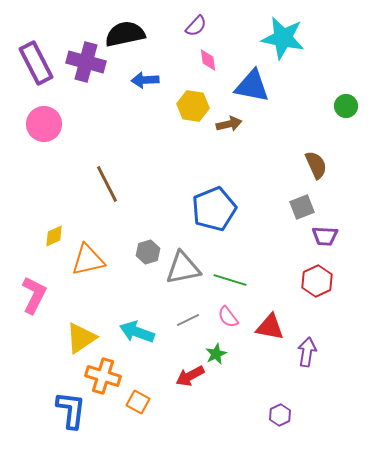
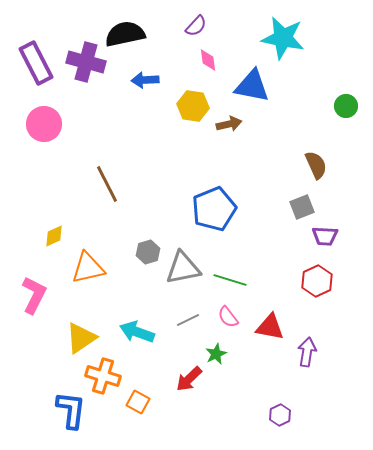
orange triangle: moved 8 px down
red arrow: moved 1 px left, 3 px down; rotated 16 degrees counterclockwise
